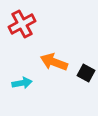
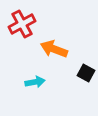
orange arrow: moved 13 px up
cyan arrow: moved 13 px right, 1 px up
